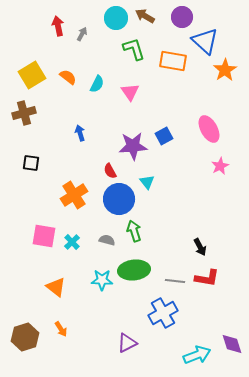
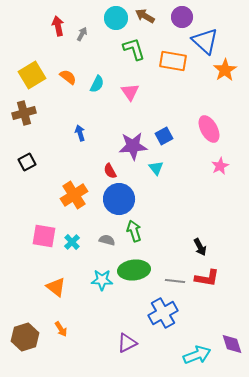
black square: moved 4 px left, 1 px up; rotated 36 degrees counterclockwise
cyan triangle: moved 9 px right, 14 px up
